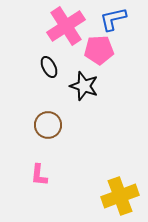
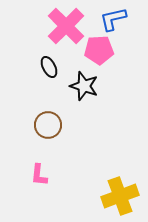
pink cross: rotated 12 degrees counterclockwise
